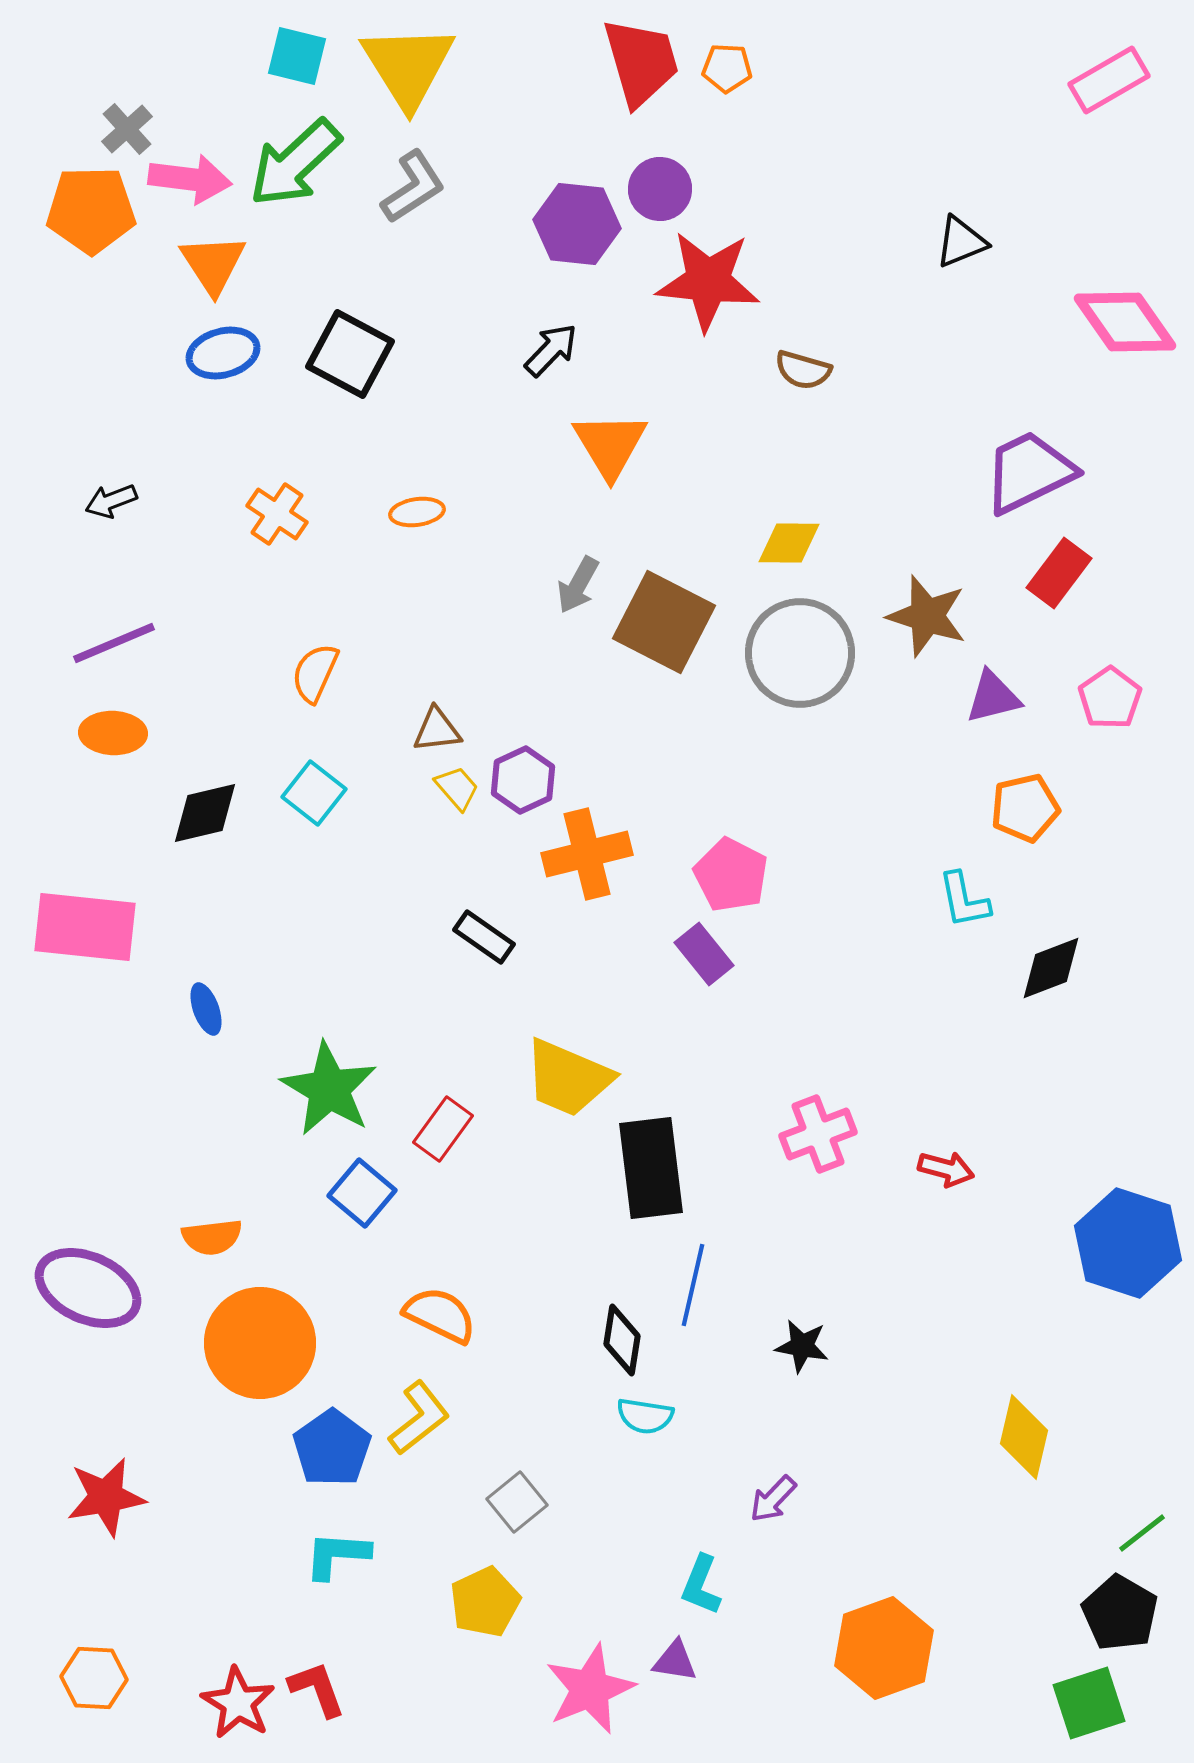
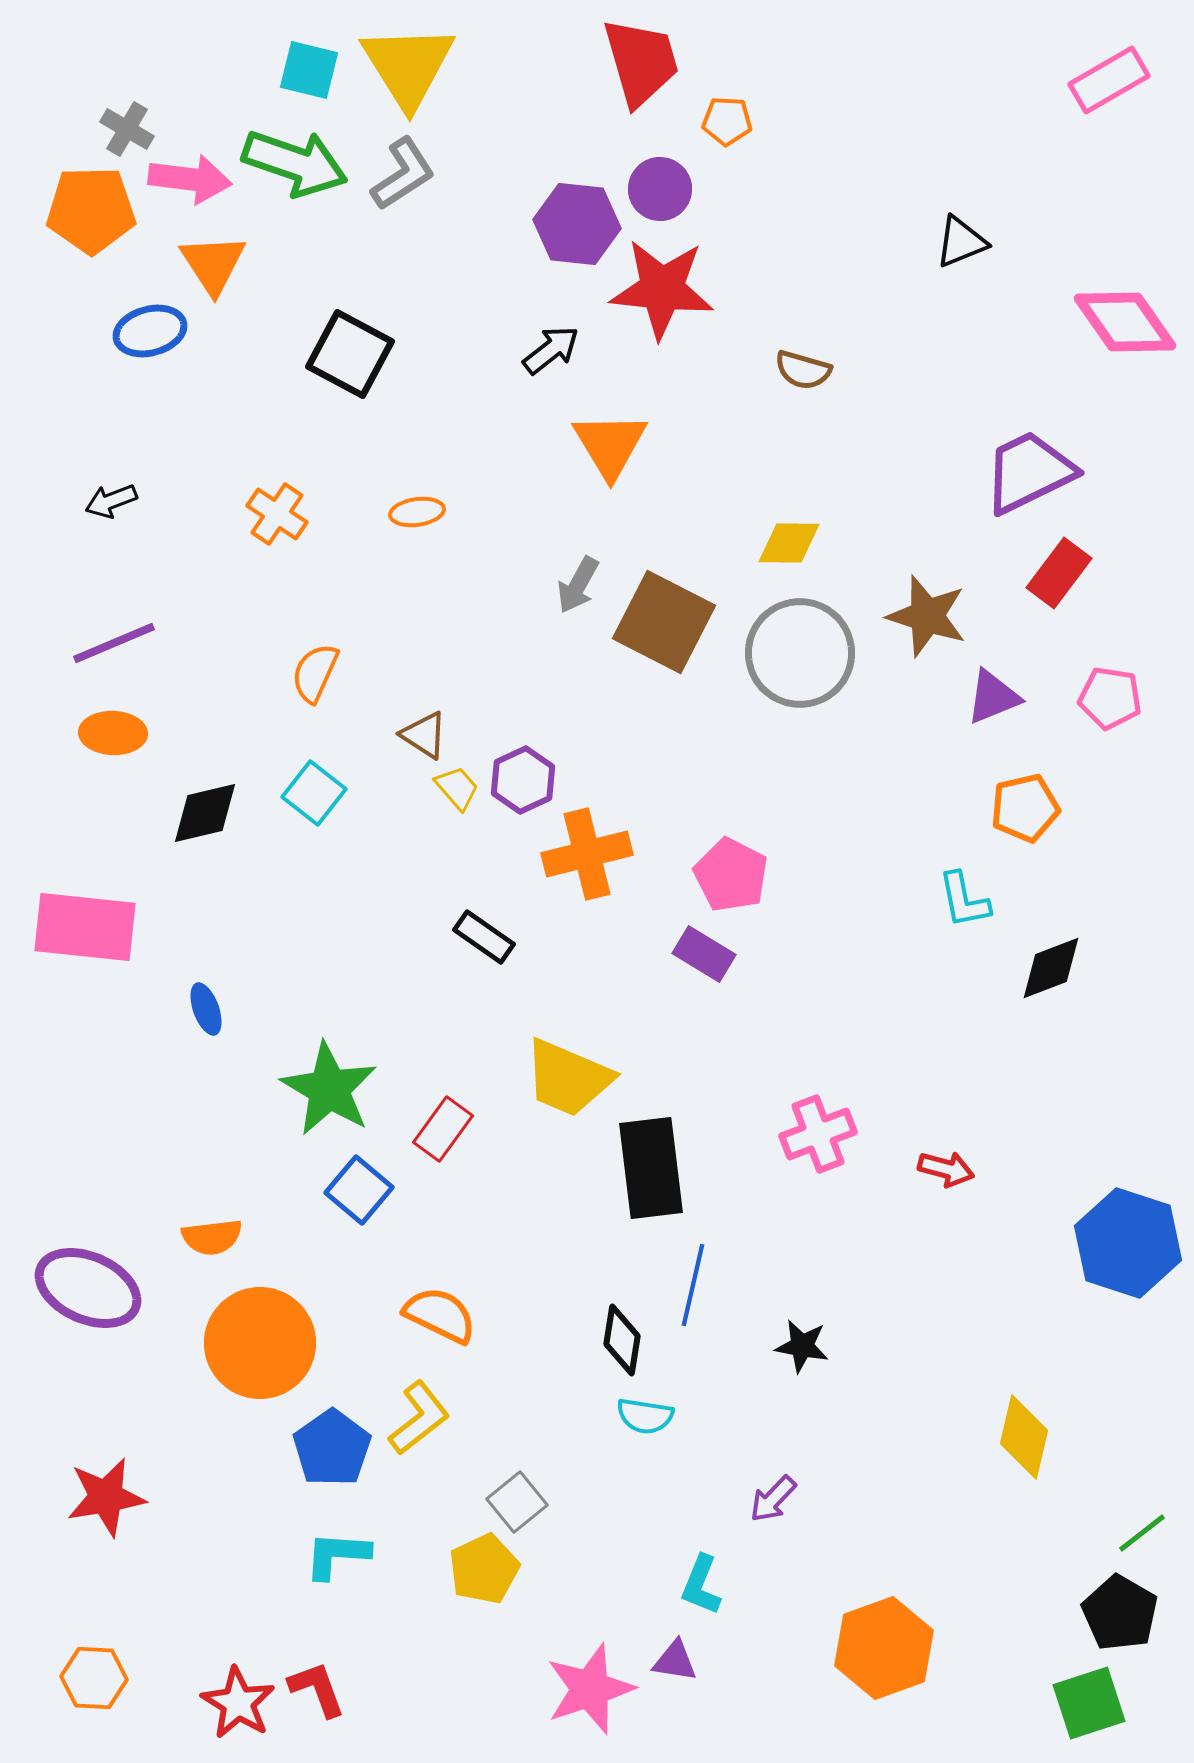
cyan square at (297, 56): moved 12 px right, 14 px down
orange pentagon at (727, 68): moved 53 px down
gray cross at (127, 129): rotated 18 degrees counterclockwise
green arrow at (295, 163): rotated 118 degrees counterclockwise
gray L-shape at (413, 187): moved 10 px left, 13 px up
red star at (708, 281): moved 46 px left, 8 px down
black arrow at (551, 350): rotated 8 degrees clockwise
blue ellipse at (223, 353): moved 73 px left, 22 px up
purple triangle at (993, 697): rotated 8 degrees counterclockwise
pink pentagon at (1110, 698): rotated 28 degrees counterclockwise
brown triangle at (437, 730): moved 13 px left, 5 px down; rotated 40 degrees clockwise
purple rectangle at (704, 954): rotated 20 degrees counterclockwise
blue square at (362, 1193): moved 3 px left, 3 px up
yellow pentagon at (485, 1602): moved 1 px left, 33 px up
pink star at (590, 1689): rotated 4 degrees clockwise
